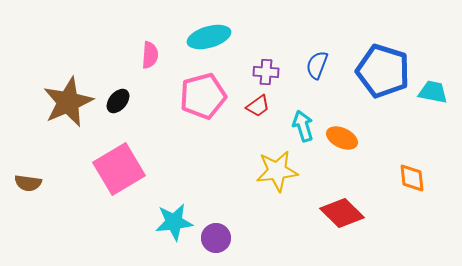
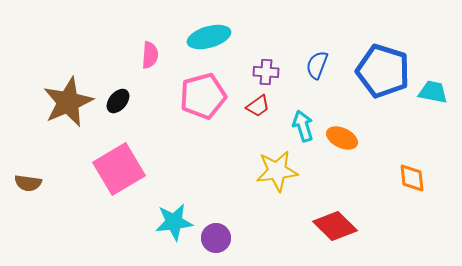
red diamond: moved 7 px left, 13 px down
